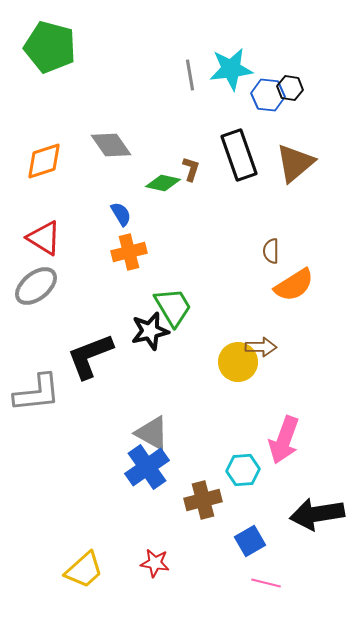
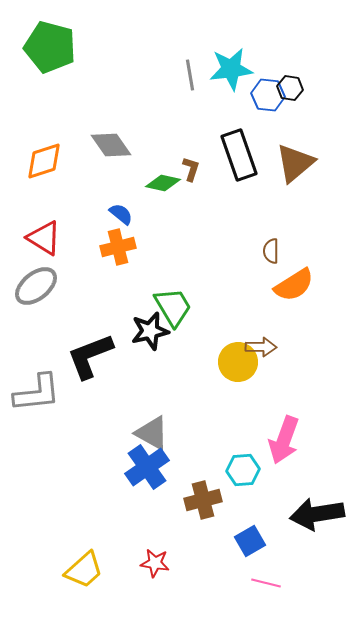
blue semicircle: rotated 20 degrees counterclockwise
orange cross: moved 11 px left, 5 px up
